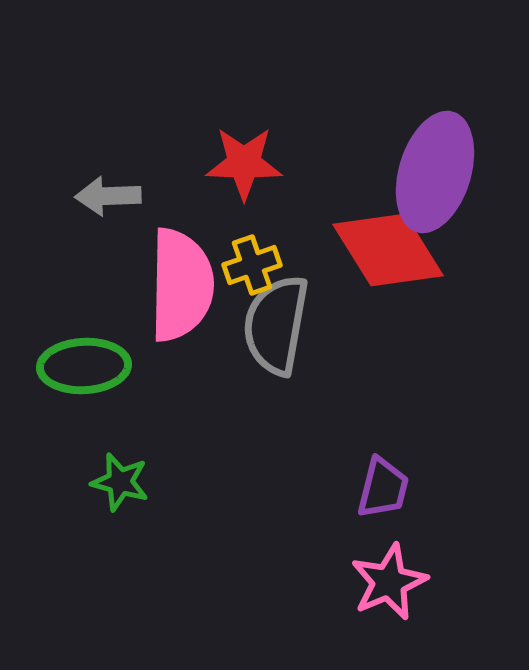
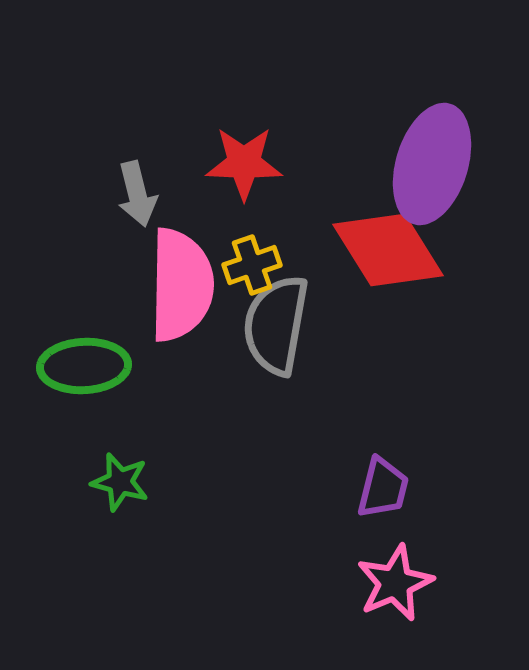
purple ellipse: moved 3 px left, 8 px up
gray arrow: moved 29 px right, 2 px up; rotated 102 degrees counterclockwise
pink star: moved 6 px right, 1 px down
